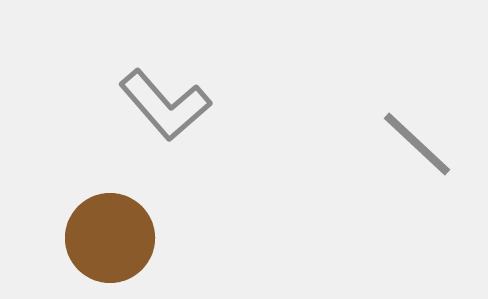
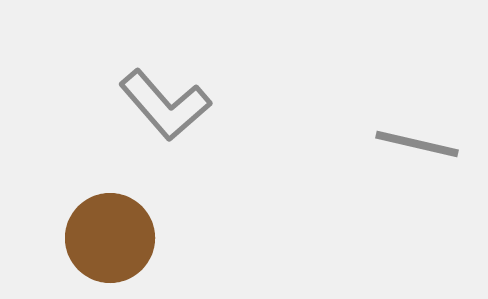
gray line: rotated 30 degrees counterclockwise
